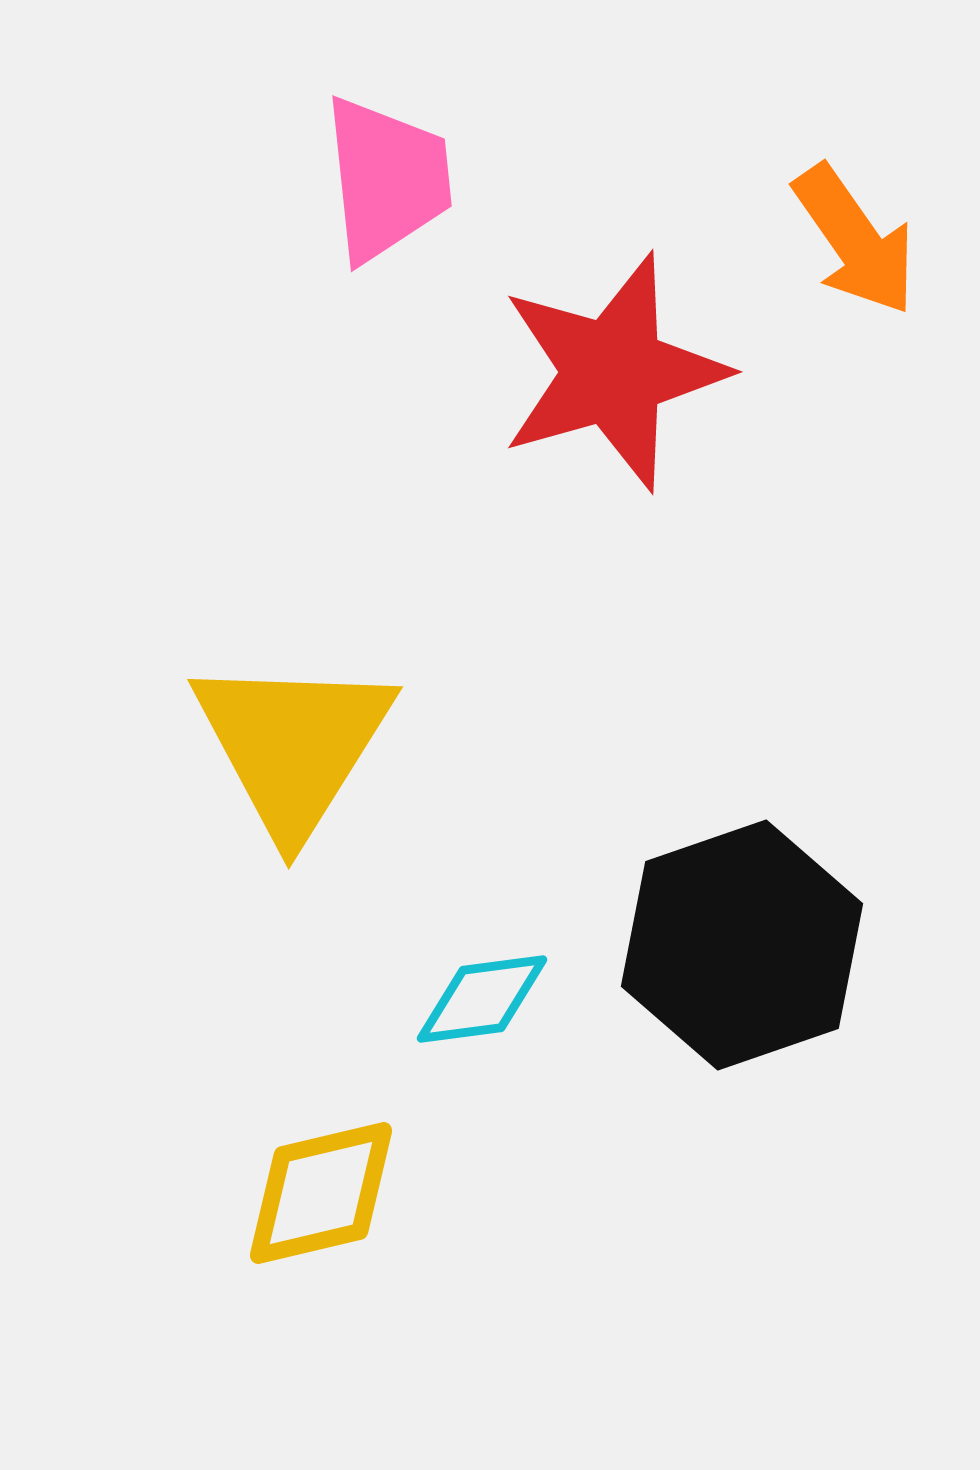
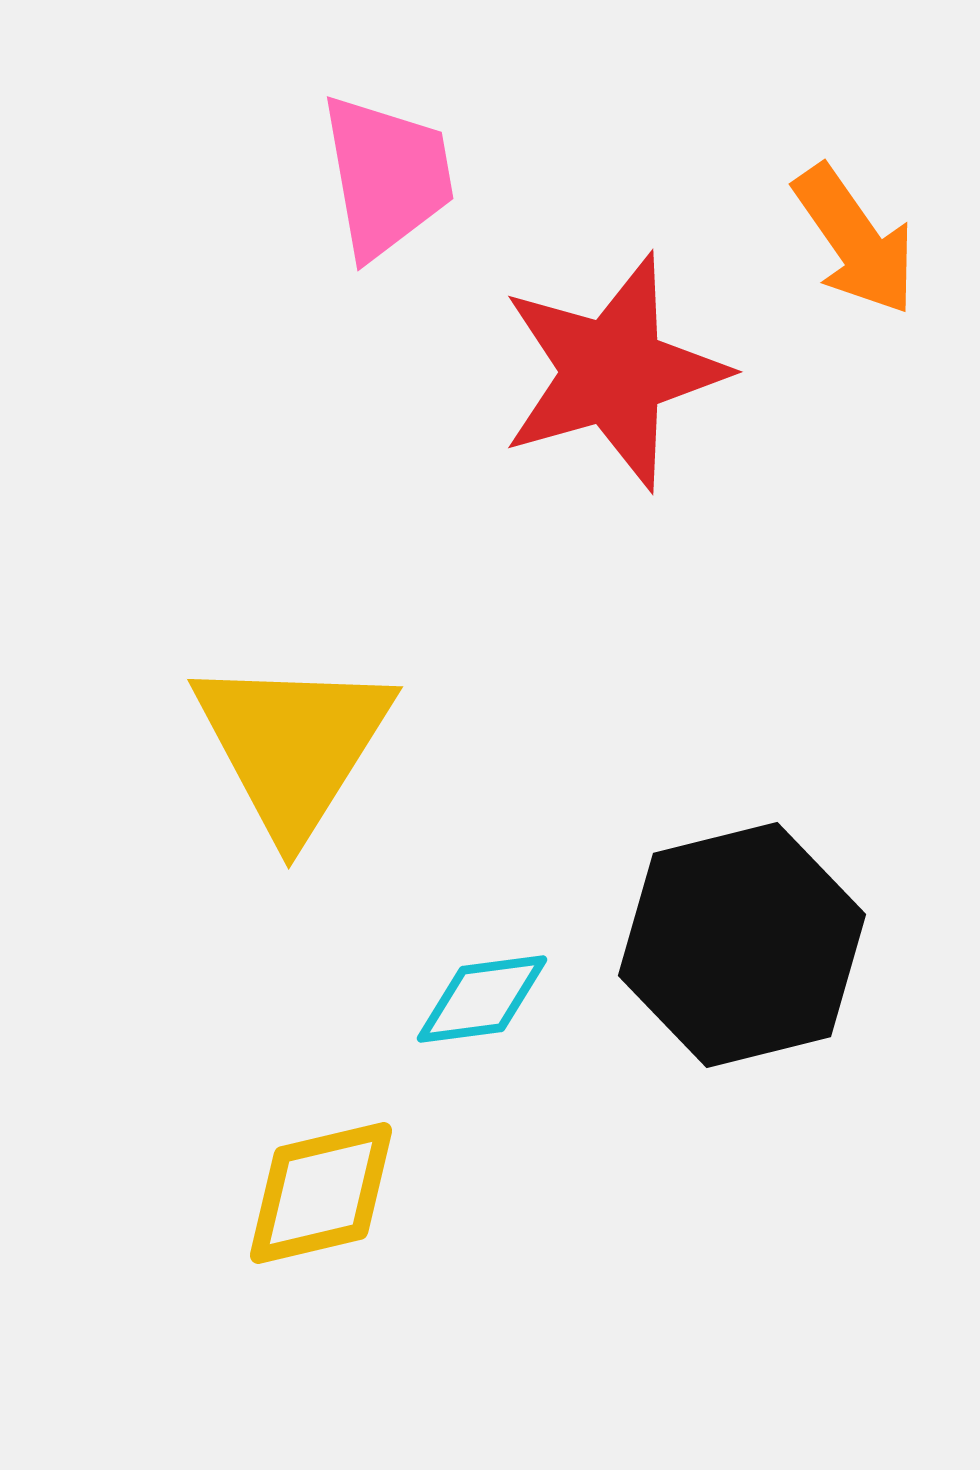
pink trapezoid: moved 3 px up; rotated 4 degrees counterclockwise
black hexagon: rotated 5 degrees clockwise
